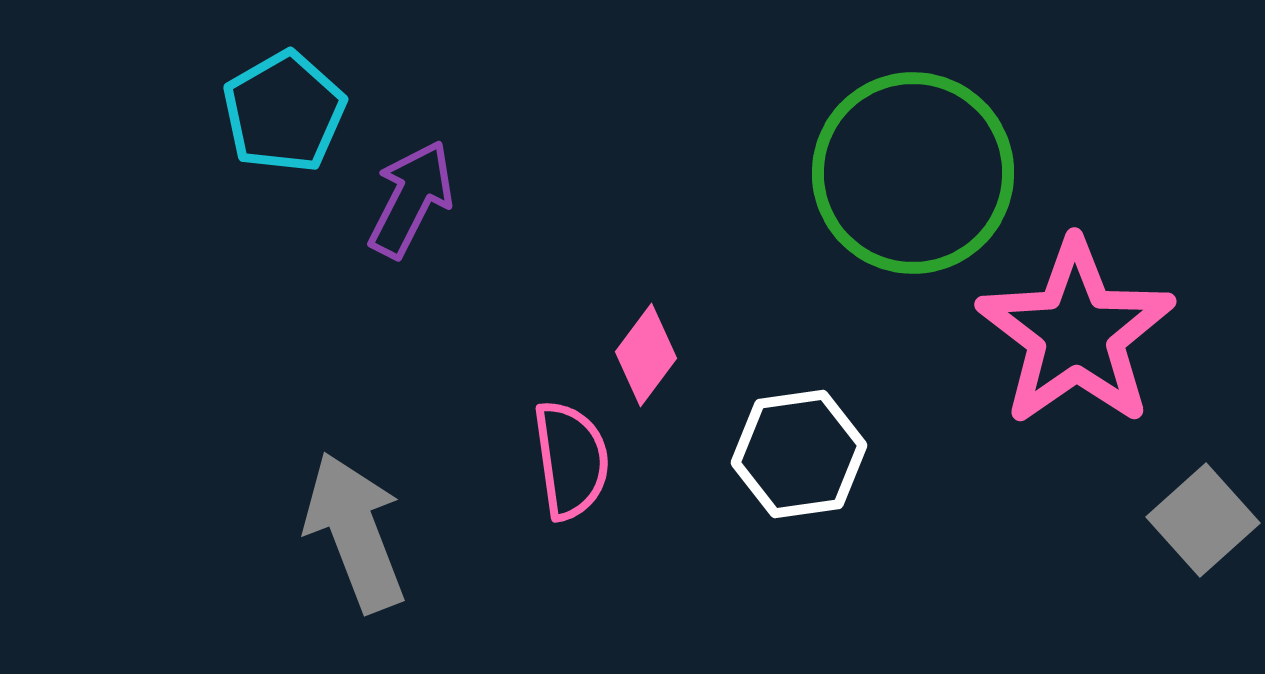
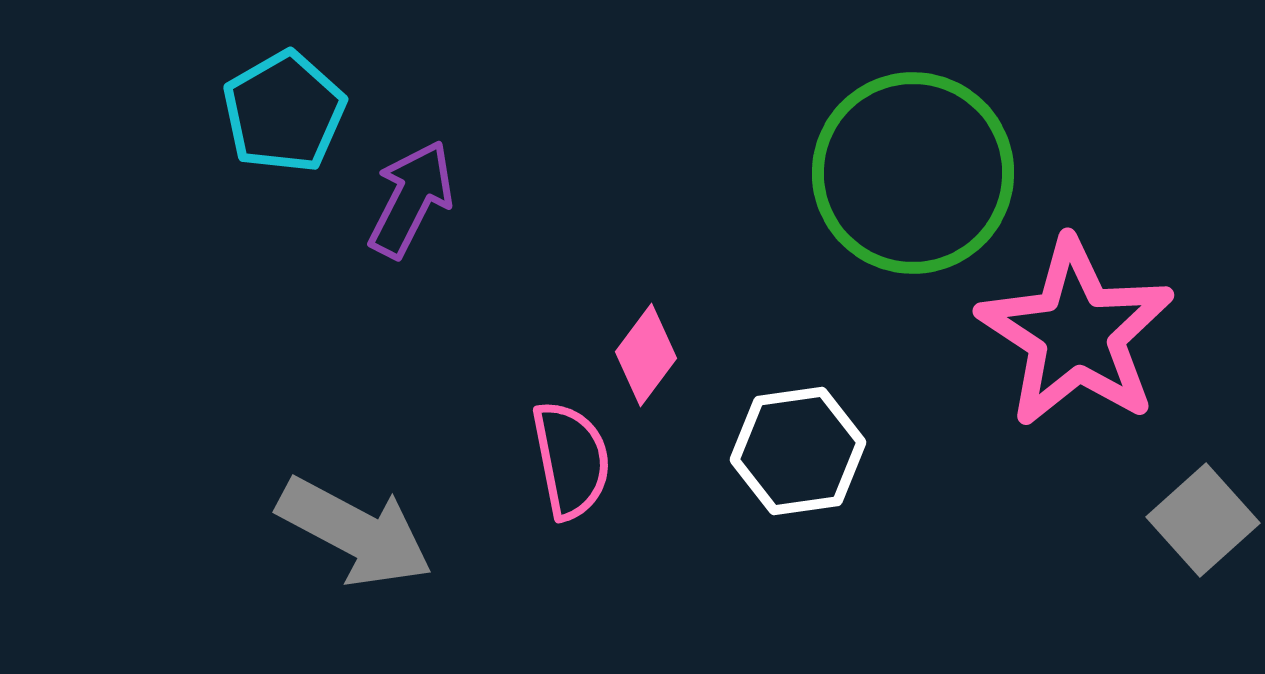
pink star: rotated 4 degrees counterclockwise
white hexagon: moved 1 px left, 3 px up
pink semicircle: rotated 3 degrees counterclockwise
gray arrow: rotated 139 degrees clockwise
